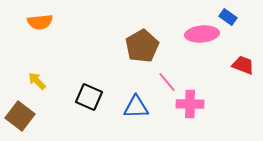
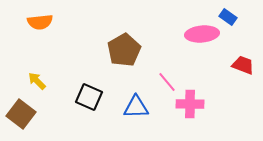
brown pentagon: moved 18 px left, 4 px down
brown square: moved 1 px right, 2 px up
